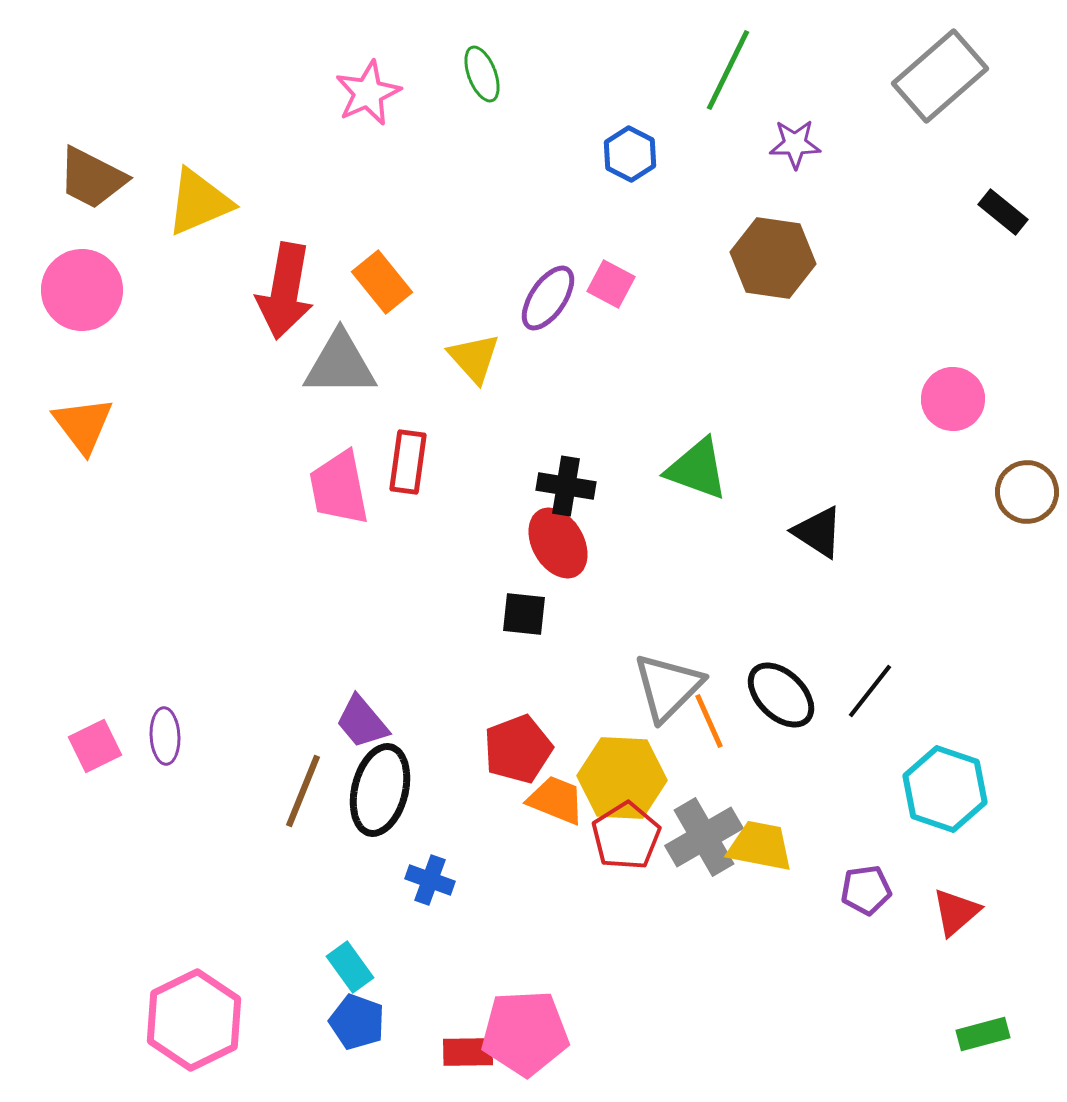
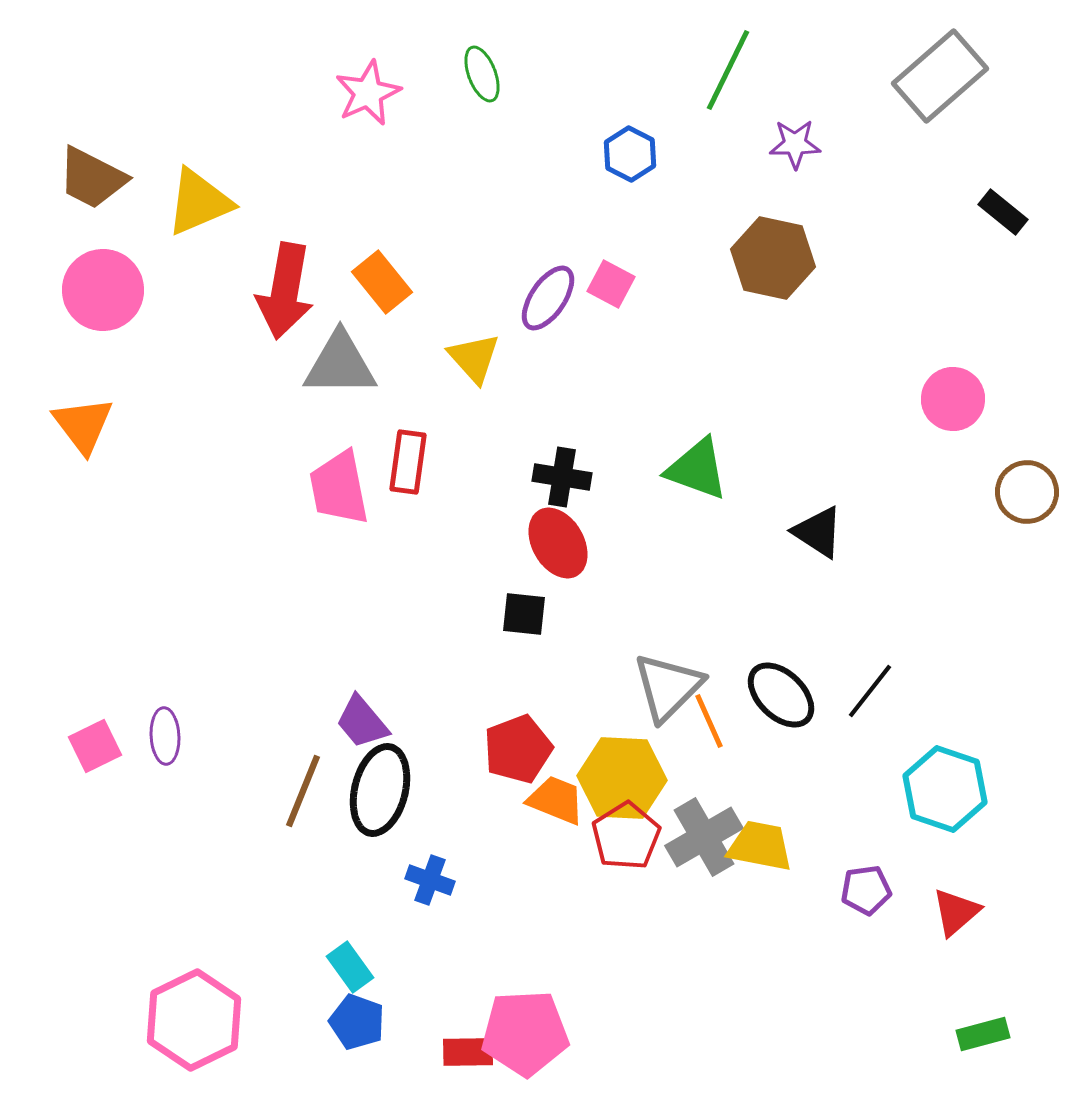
brown hexagon at (773, 258): rotated 4 degrees clockwise
pink circle at (82, 290): moved 21 px right
black cross at (566, 486): moved 4 px left, 9 px up
